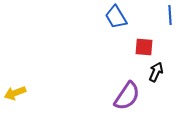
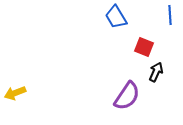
red square: rotated 18 degrees clockwise
